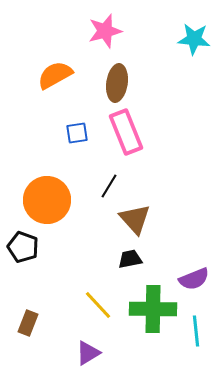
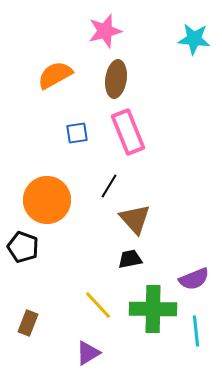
brown ellipse: moved 1 px left, 4 px up
pink rectangle: moved 2 px right
